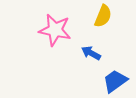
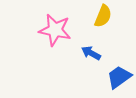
blue trapezoid: moved 4 px right, 4 px up
